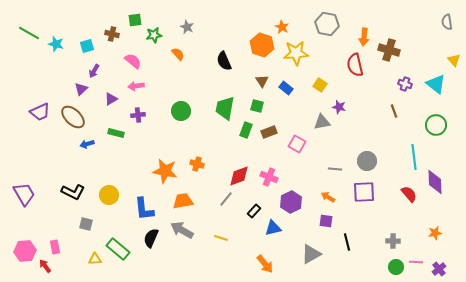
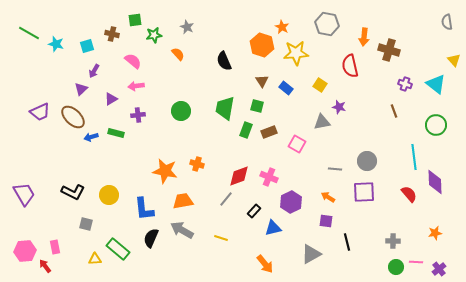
red semicircle at (355, 65): moved 5 px left, 1 px down
blue arrow at (87, 144): moved 4 px right, 7 px up
